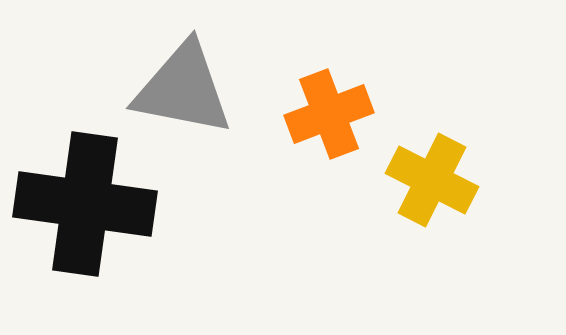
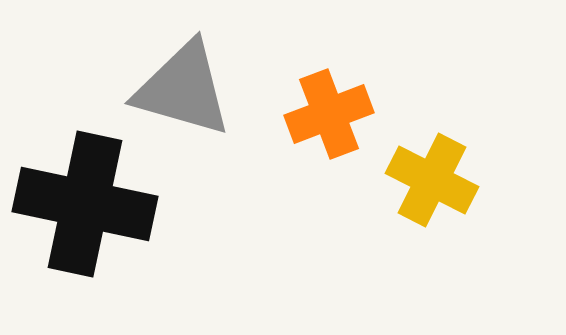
gray triangle: rotated 5 degrees clockwise
black cross: rotated 4 degrees clockwise
